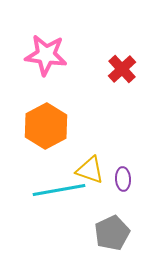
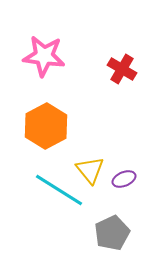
pink star: moved 2 px left, 1 px down
red cross: rotated 16 degrees counterclockwise
yellow triangle: rotated 32 degrees clockwise
purple ellipse: moved 1 px right; rotated 70 degrees clockwise
cyan line: rotated 42 degrees clockwise
